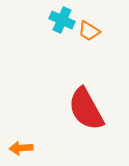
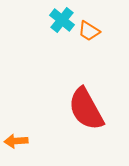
cyan cross: rotated 15 degrees clockwise
orange arrow: moved 5 px left, 7 px up
